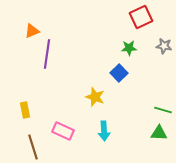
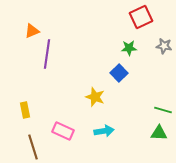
cyan arrow: rotated 96 degrees counterclockwise
